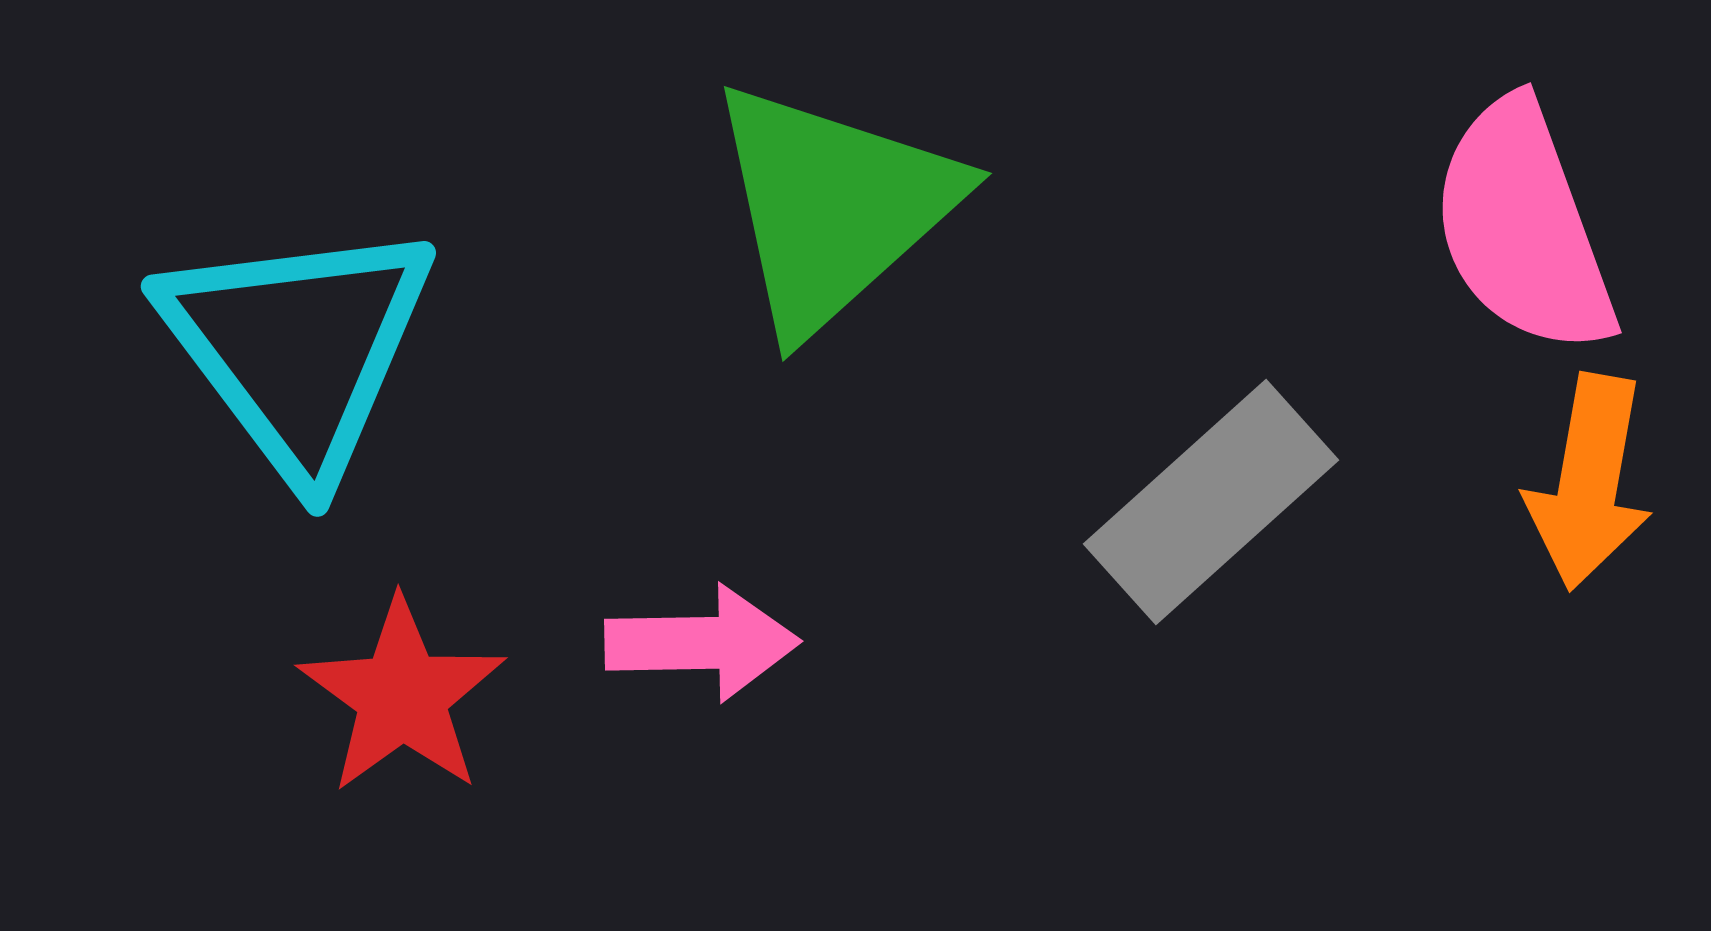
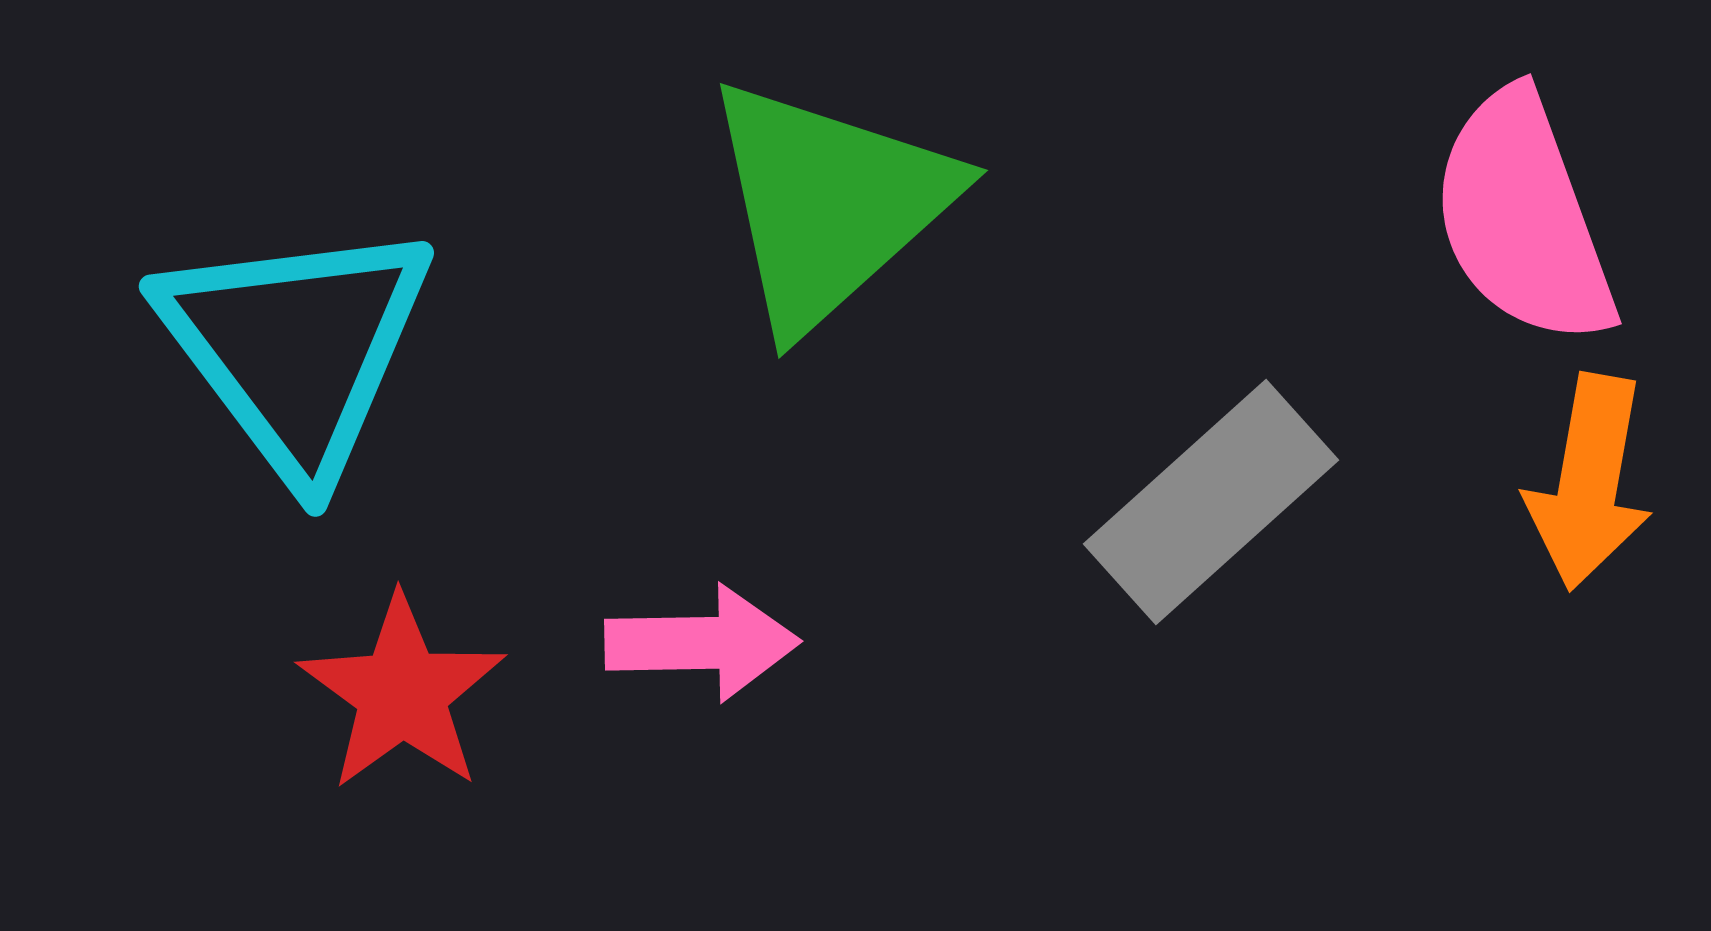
green triangle: moved 4 px left, 3 px up
pink semicircle: moved 9 px up
cyan triangle: moved 2 px left
red star: moved 3 px up
